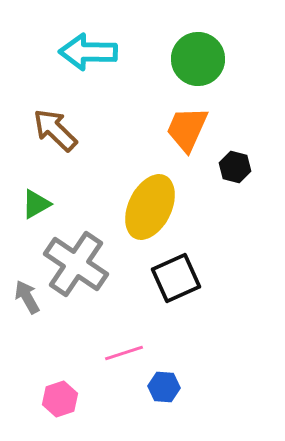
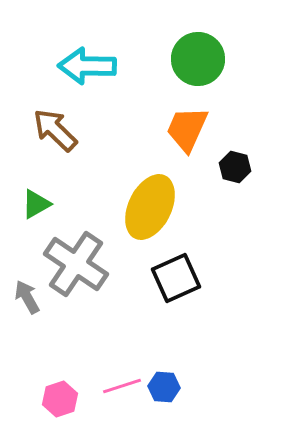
cyan arrow: moved 1 px left, 14 px down
pink line: moved 2 px left, 33 px down
